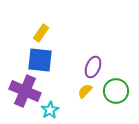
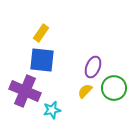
blue square: moved 2 px right
green circle: moved 2 px left, 3 px up
cyan star: moved 2 px right; rotated 18 degrees clockwise
